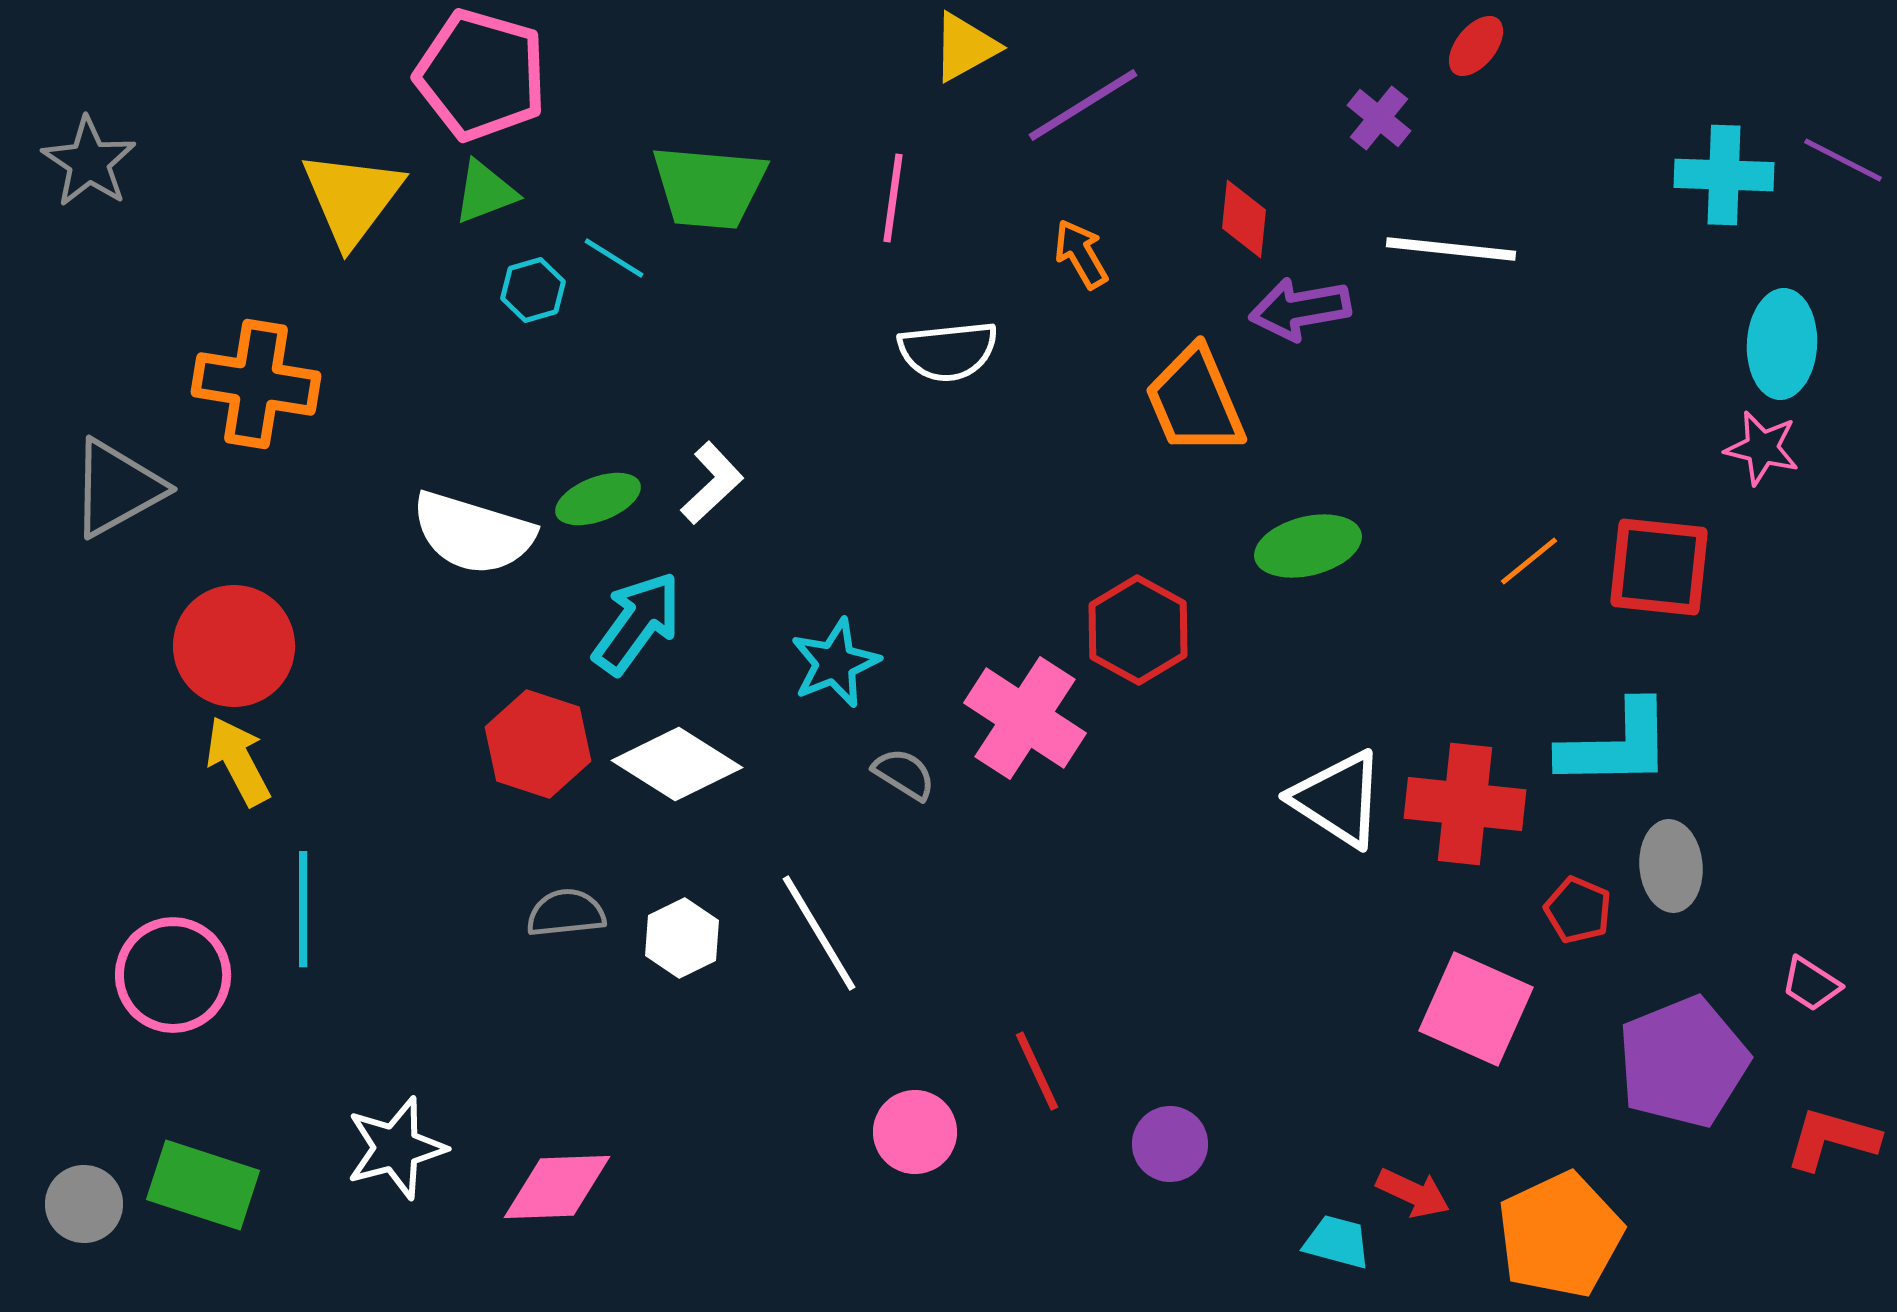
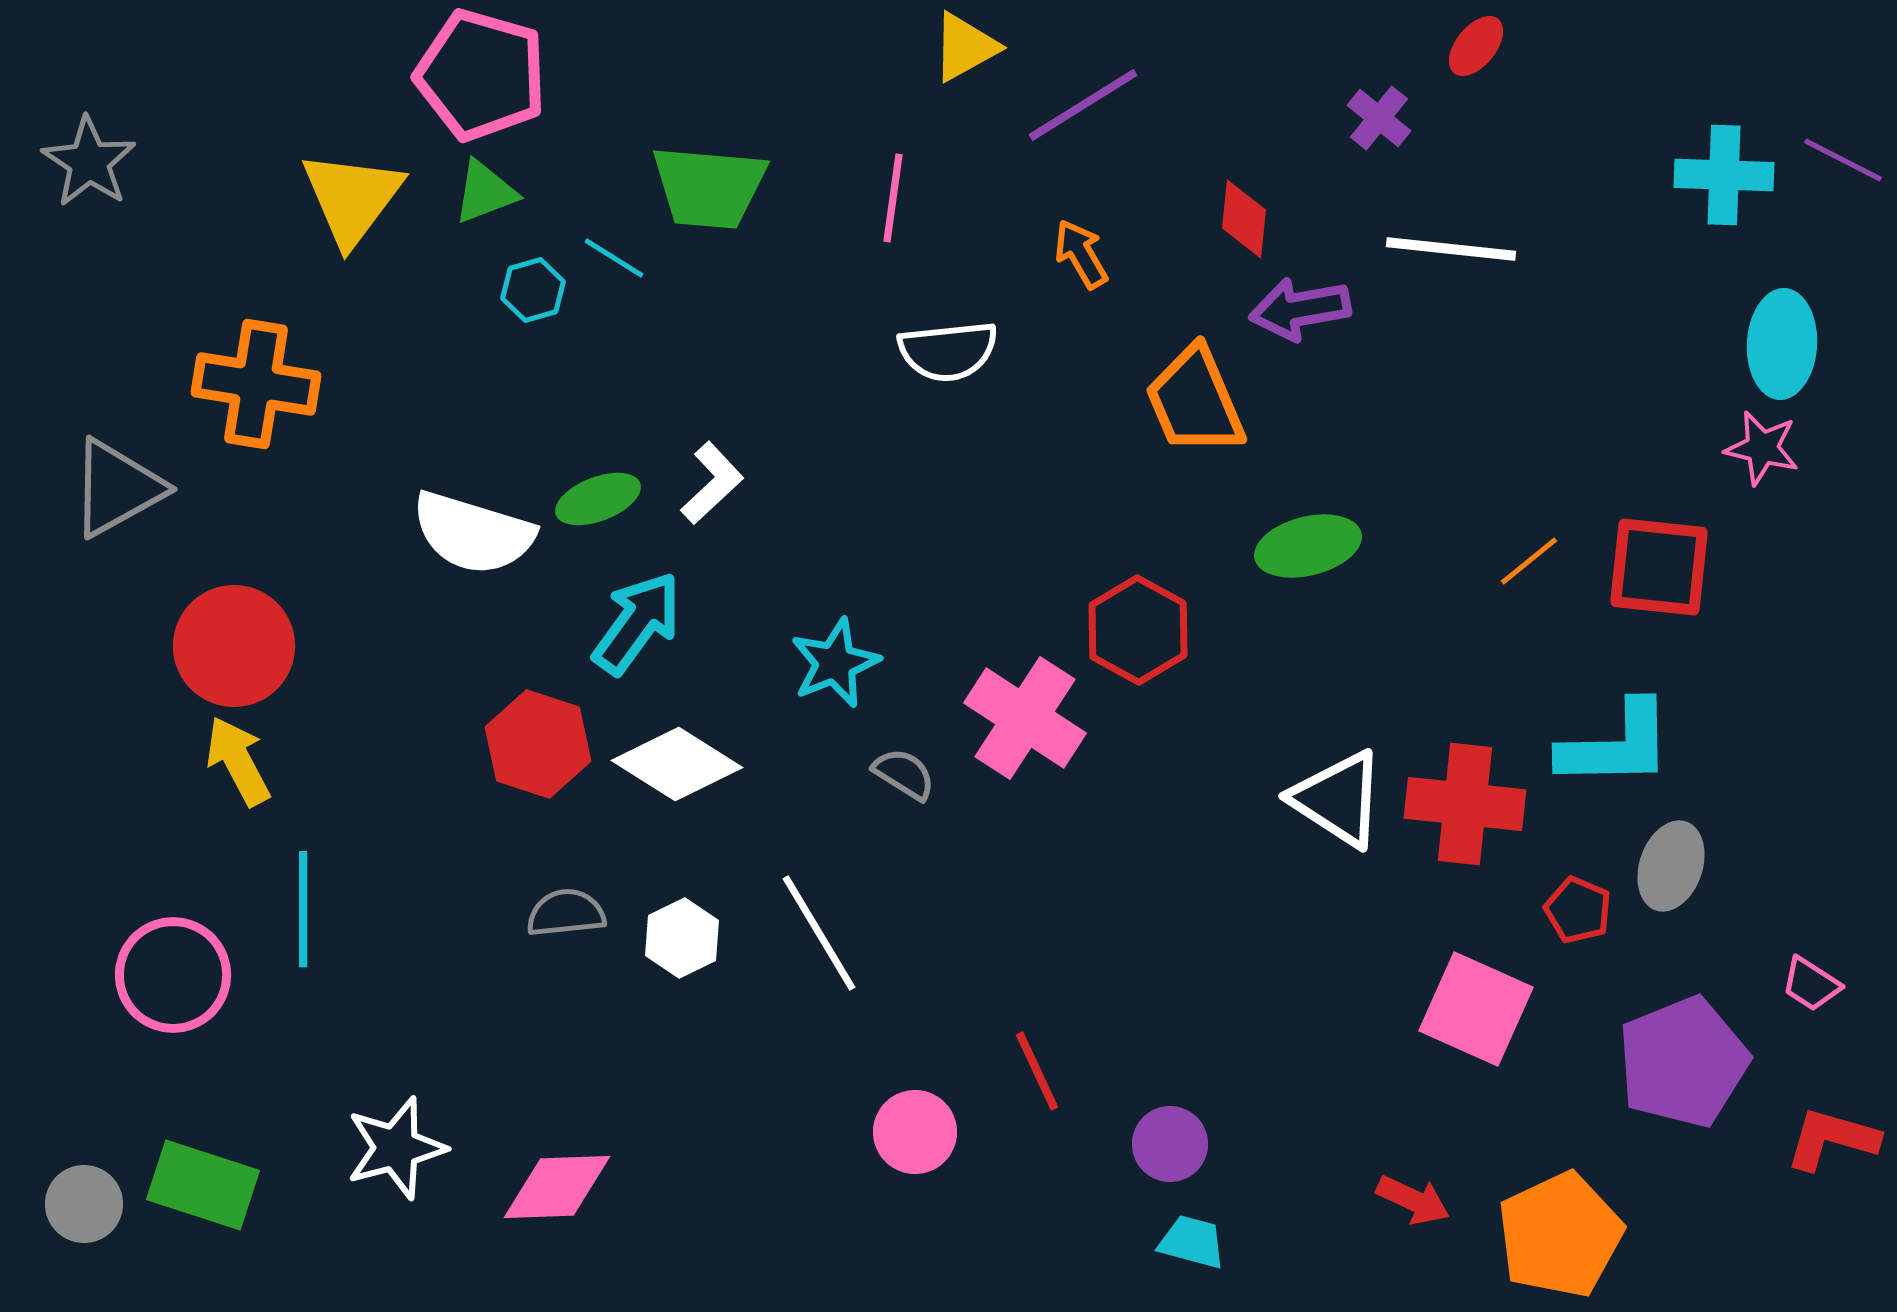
gray ellipse at (1671, 866): rotated 24 degrees clockwise
red arrow at (1413, 1193): moved 7 px down
cyan trapezoid at (1337, 1242): moved 145 px left
